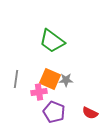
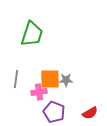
green trapezoid: moved 20 px left, 7 px up; rotated 108 degrees counterclockwise
orange square: rotated 25 degrees counterclockwise
red semicircle: rotated 56 degrees counterclockwise
